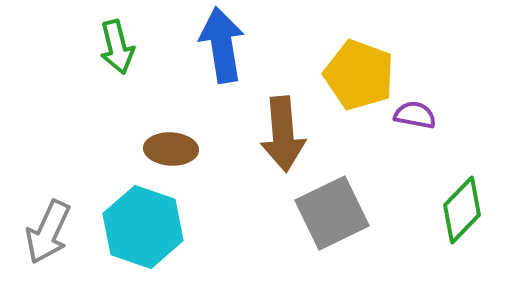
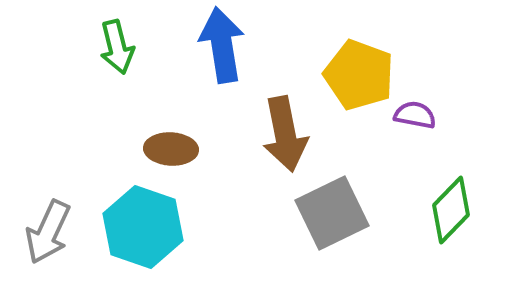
brown arrow: moved 2 px right; rotated 6 degrees counterclockwise
green diamond: moved 11 px left
